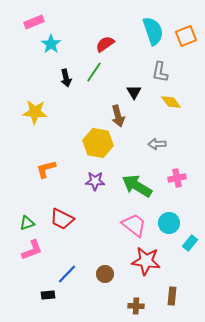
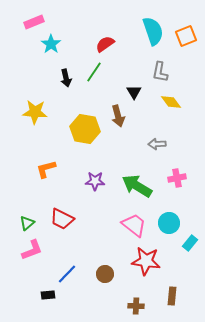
yellow hexagon: moved 13 px left, 14 px up
green triangle: rotated 21 degrees counterclockwise
